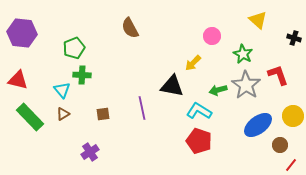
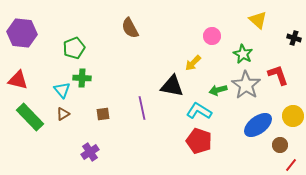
green cross: moved 3 px down
